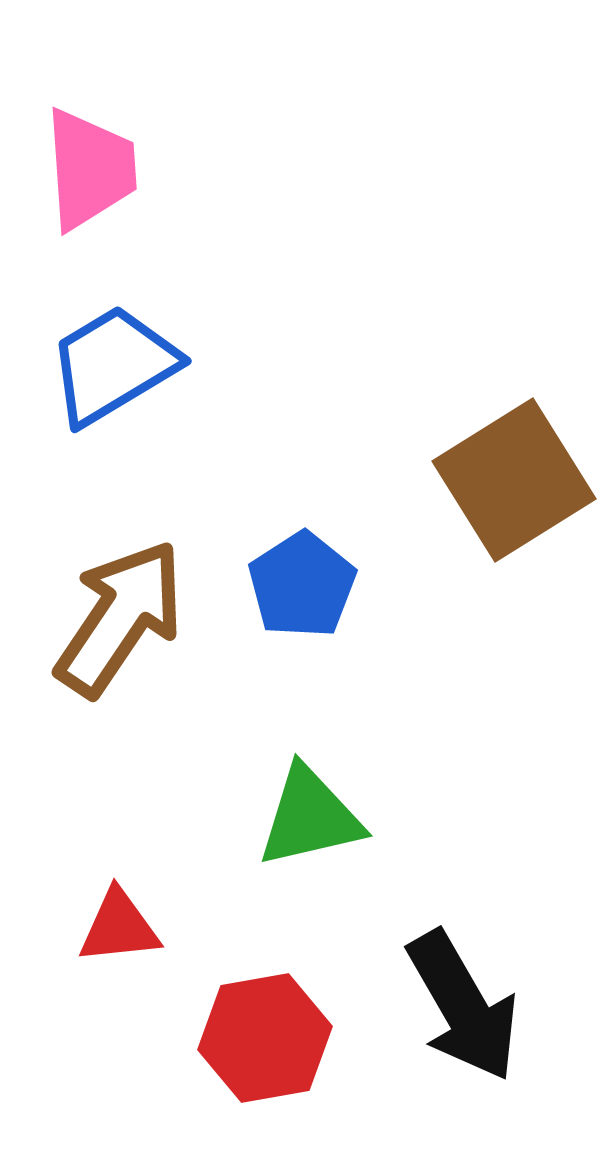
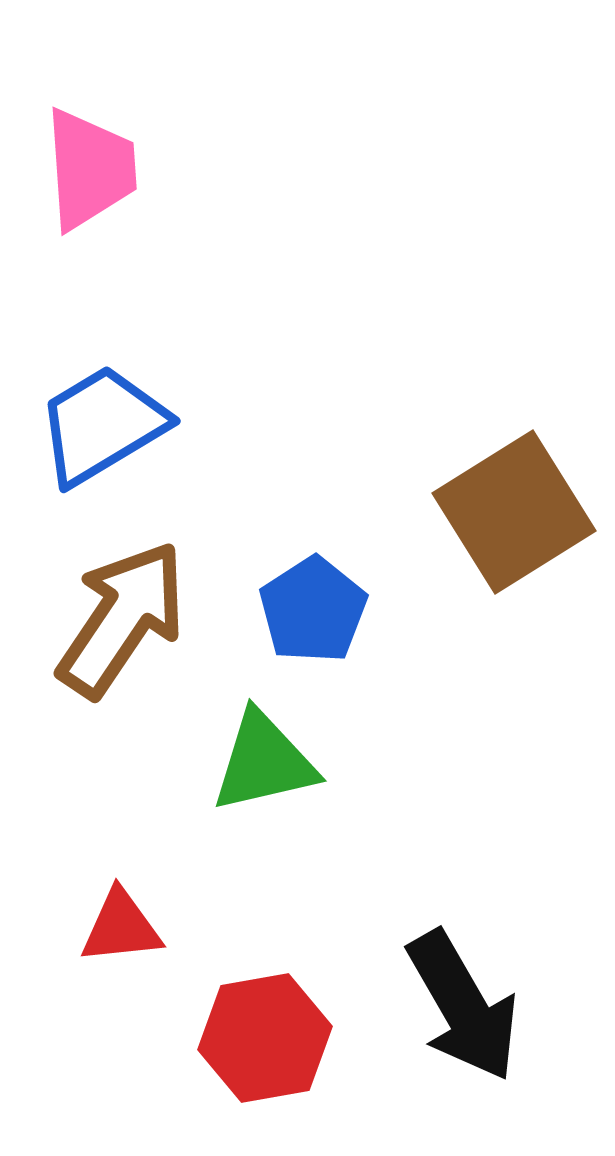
blue trapezoid: moved 11 px left, 60 px down
brown square: moved 32 px down
blue pentagon: moved 11 px right, 25 px down
brown arrow: moved 2 px right, 1 px down
green triangle: moved 46 px left, 55 px up
red triangle: moved 2 px right
